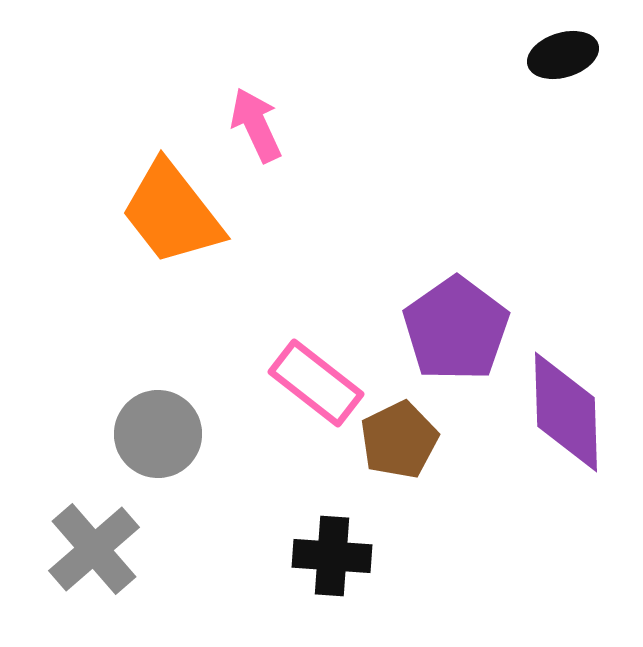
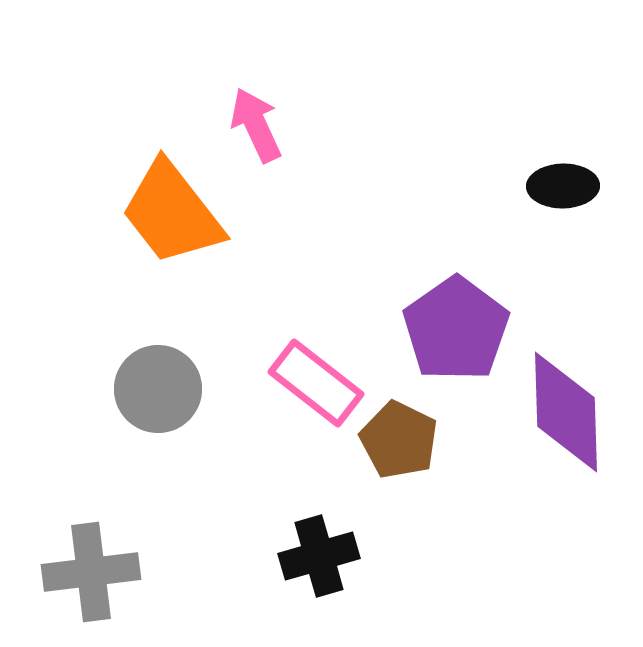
black ellipse: moved 131 px down; rotated 16 degrees clockwise
gray circle: moved 45 px up
brown pentagon: rotated 20 degrees counterclockwise
gray cross: moved 3 px left, 23 px down; rotated 34 degrees clockwise
black cross: moved 13 px left; rotated 20 degrees counterclockwise
